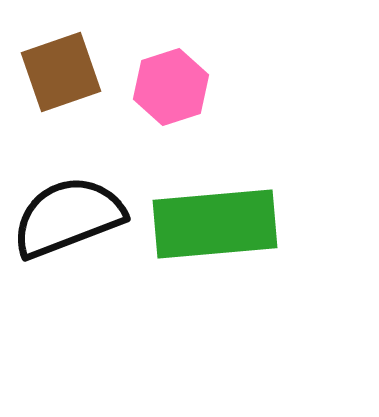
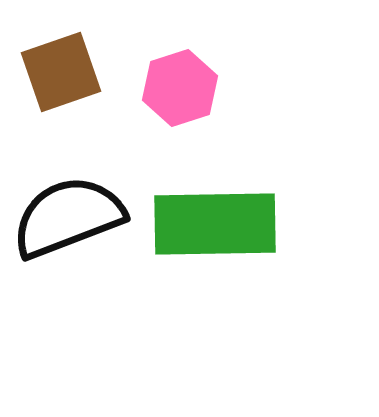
pink hexagon: moved 9 px right, 1 px down
green rectangle: rotated 4 degrees clockwise
